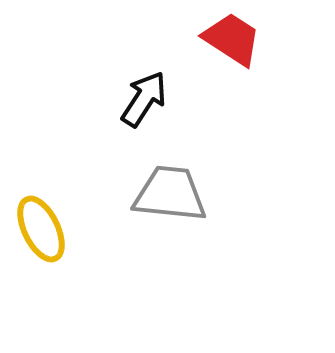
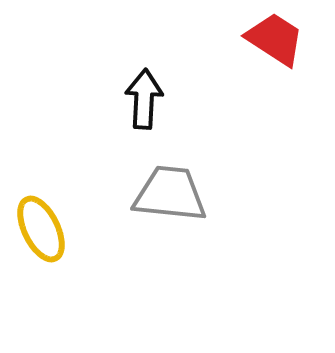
red trapezoid: moved 43 px right
black arrow: rotated 30 degrees counterclockwise
